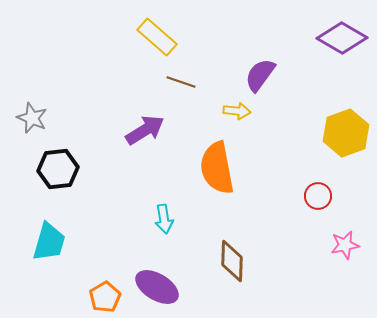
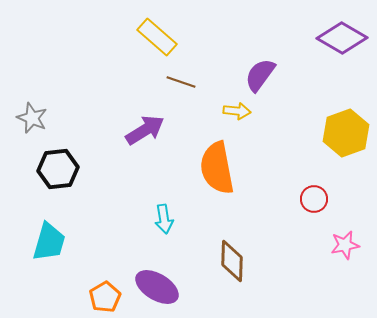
red circle: moved 4 px left, 3 px down
